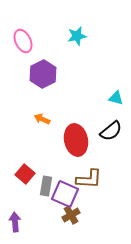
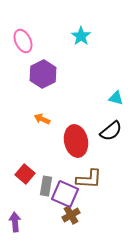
cyan star: moved 4 px right; rotated 24 degrees counterclockwise
red ellipse: moved 1 px down
